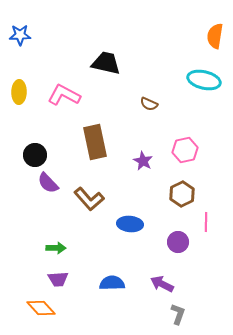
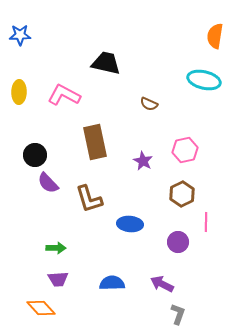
brown L-shape: rotated 24 degrees clockwise
